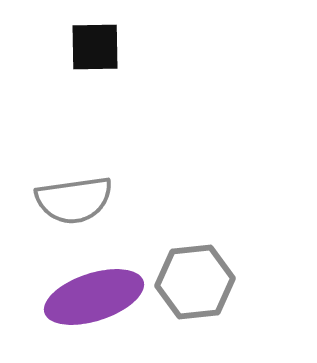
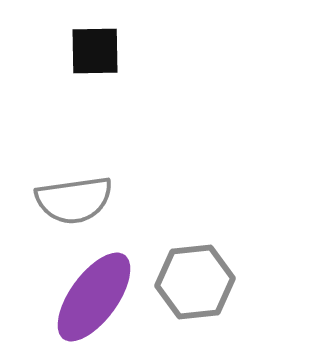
black square: moved 4 px down
purple ellipse: rotated 36 degrees counterclockwise
